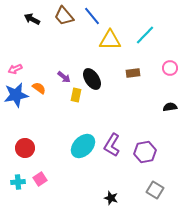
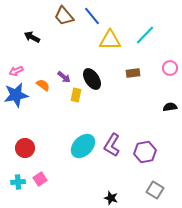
black arrow: moved 18 px down
pink arrow: moved 1 px right, 2 px down
orange semicircle: moved 4 px right, 3 px up
